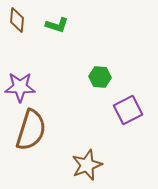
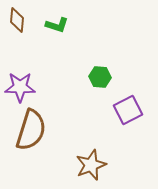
brown star: moved 4 px right
